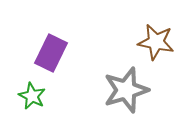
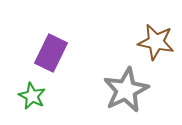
gray star: rotated 9 degrees counterclockwise
